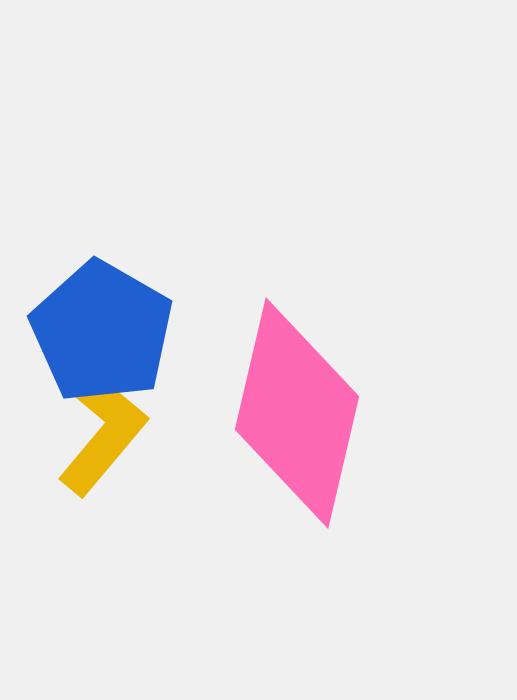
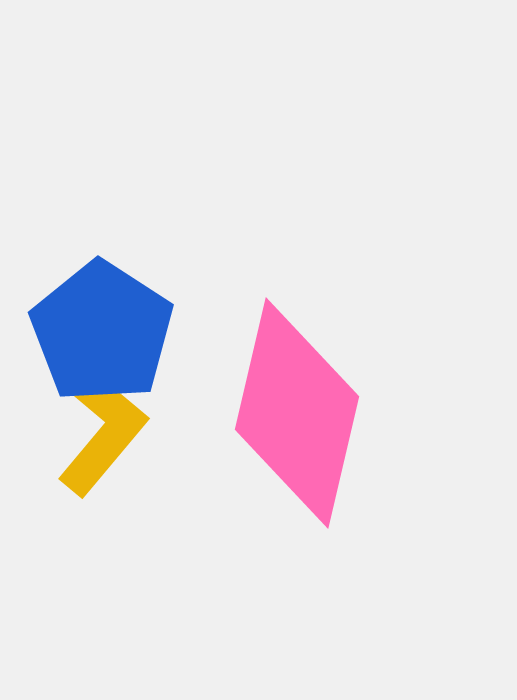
blue pentagon: rotated 3 degrees clockwise
